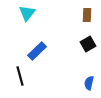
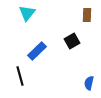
black square: moved 16 px left, 3 px up
